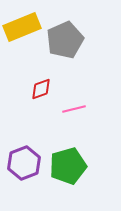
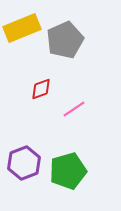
yellow rectangle: moved 1 px down
pink line: rotated 20 degrees counterclockwise
green pentagon: moved 5 px down
